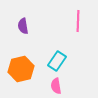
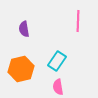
purple semicircle: moved 1 px right, 3 px down
pink semicircle: moved 2 px right, 1 px down
